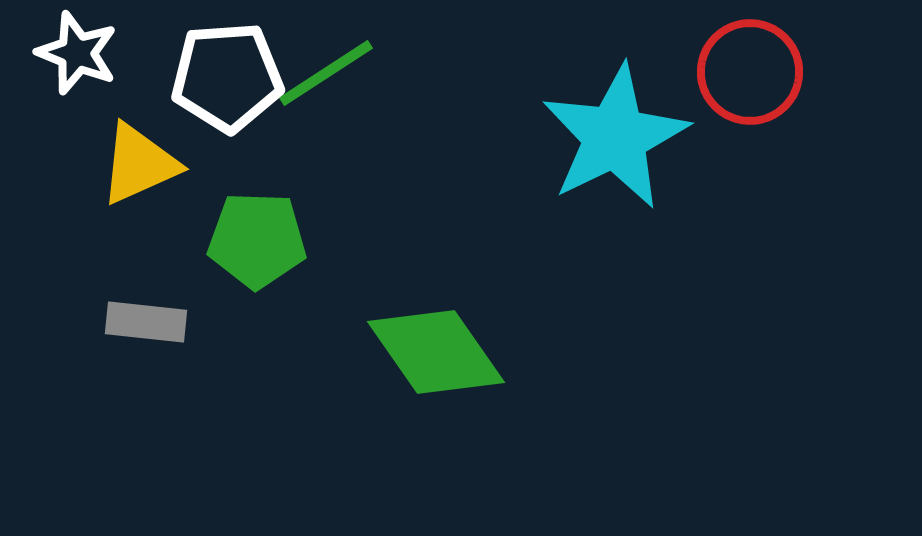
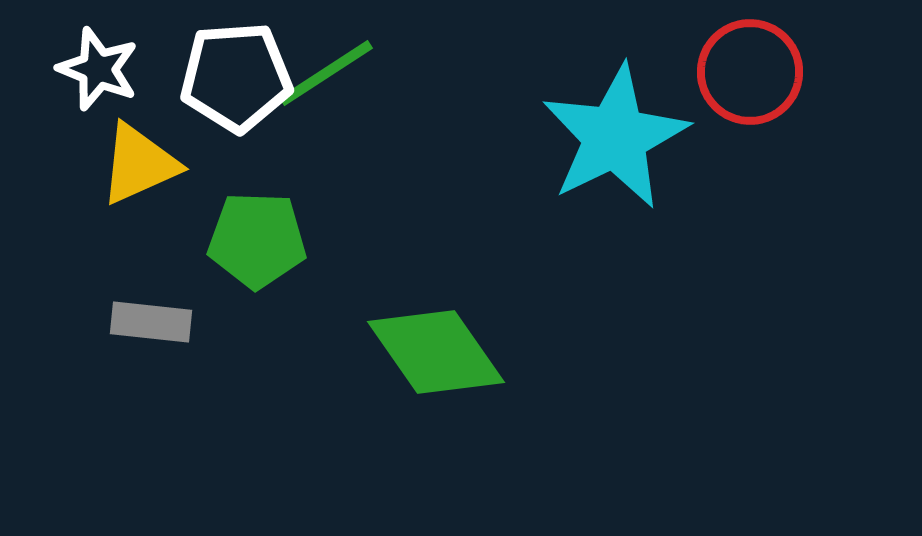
white star: moved 21 px right, 16 px down
white pentagon: moved 9 px right
gray rectangle: moved 5 px right
